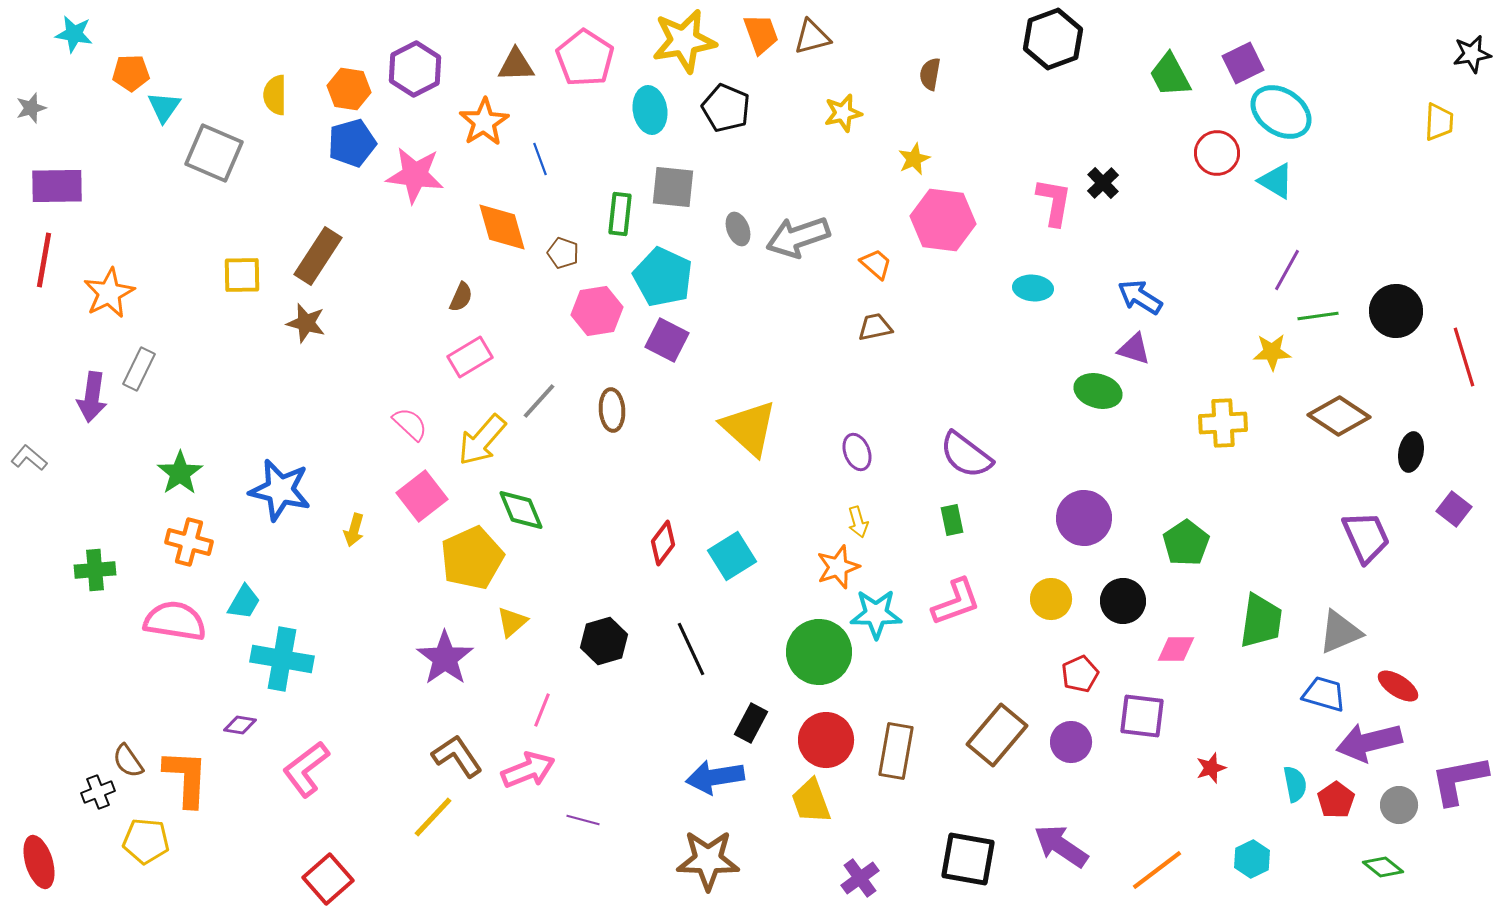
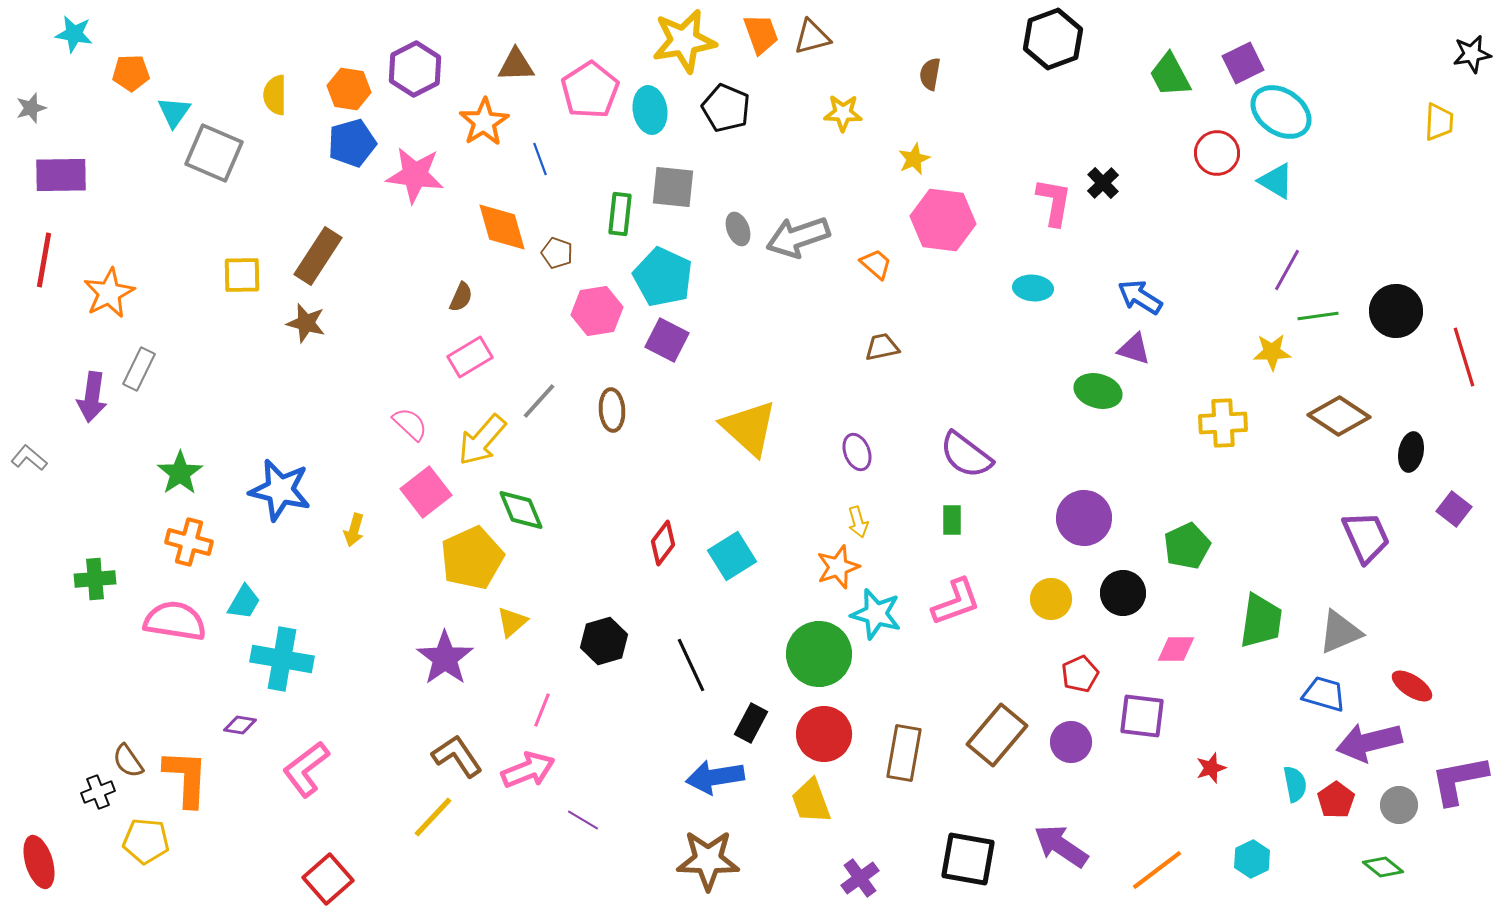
pink pentagon at (585, 58): moved 5 px right, 32 px down; rotated 6 degrees clockwise
cyan triangle at (164, 107): moved 10 px right, 5 px down
yellow star at (843, 113): rotated 15 degrees clockwise
purple rectangle at (57, 186): moved 4 px right, 11 px up
brown pentagon at (563, 253): moved 6 px left
brown trapezoid at (875, 327): moved 7 px right, 20 px down
pink square at (422, 496): moved 4 px right, 4 px up
green rectangle at (952, 520): rotated 12 degrees clockwise
green pentagon at (1186, 543): moved 1 px right, 3 px down; rotated 9 degrees clockwise
green cross at (95, 570): moved 9 px down
black circle at (1123, 601): moved 8 px up
cyan star at (876, 614): rotated 15 degrees clockwise
black line at (691, 649): moved 16 px down
green circle at (819, 652): moved 2 px down
red ellipse at (1398, 686): moved 14 px right
red circle at (826, 740): moved 2 px left, 6 px up
brown rectangle at (896, 751): moved 8 px right, 2 px down
purple line at (583, 820): rotated 16 degrees clockwise
